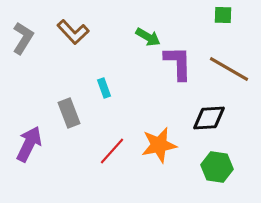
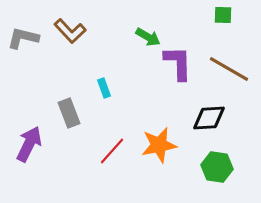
brown L-shape: moved 3 px left, 1 px up
gray L-shape: rotated 108 degrees counterclockwise
